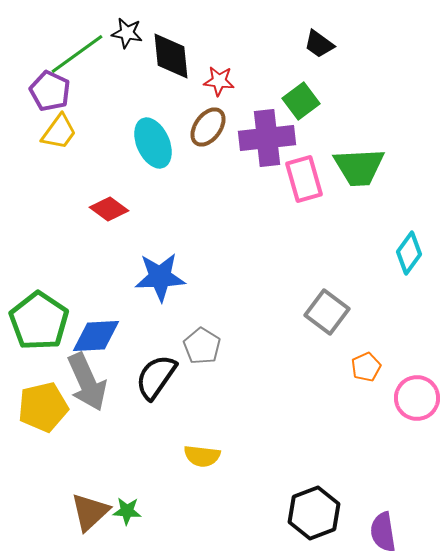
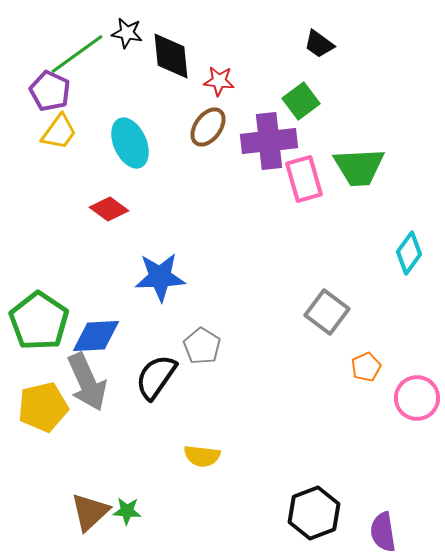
purple cross: moved 2 px right, 3 px down
cyan ellipse: moved 23 px left
